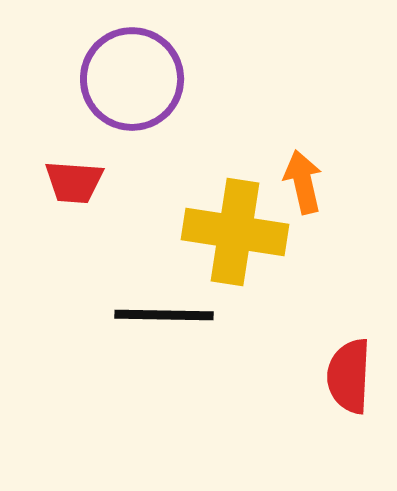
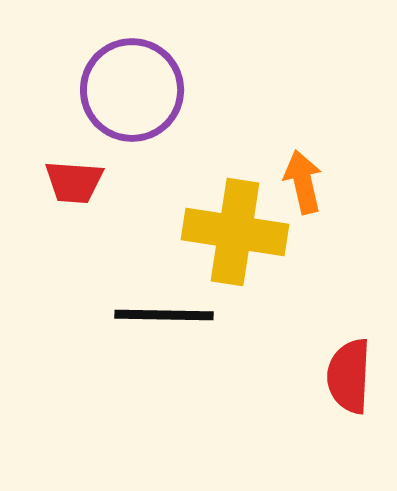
purple circle: moved 11 px down
